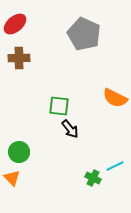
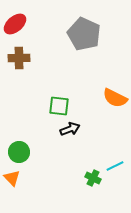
black arrow: rotated 72 degrees counterclockwise
